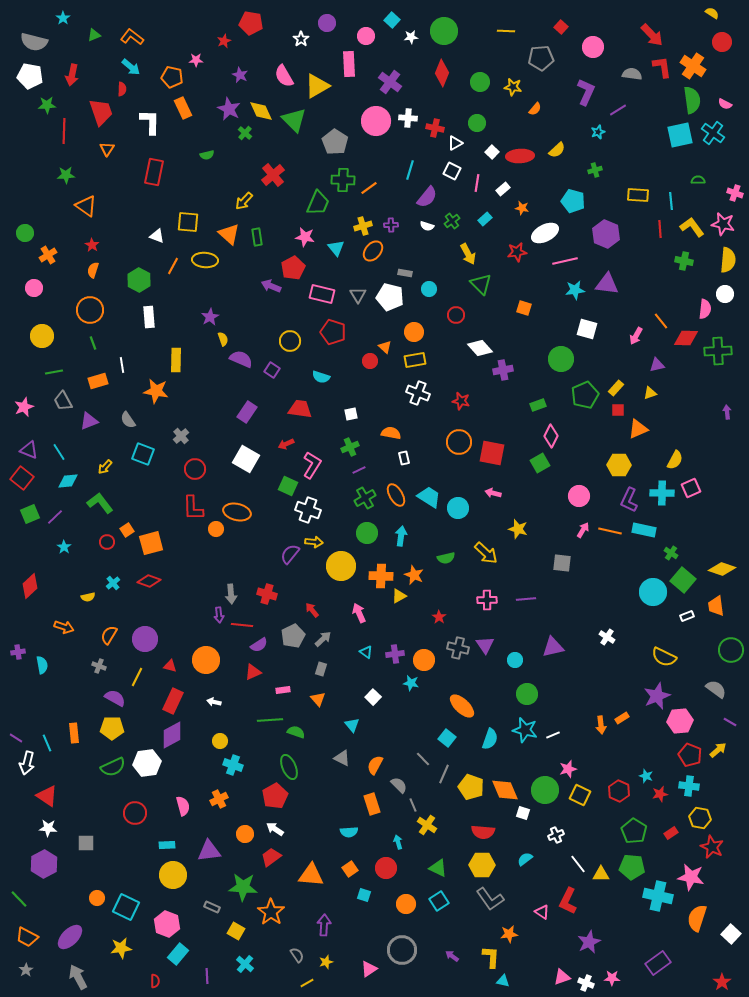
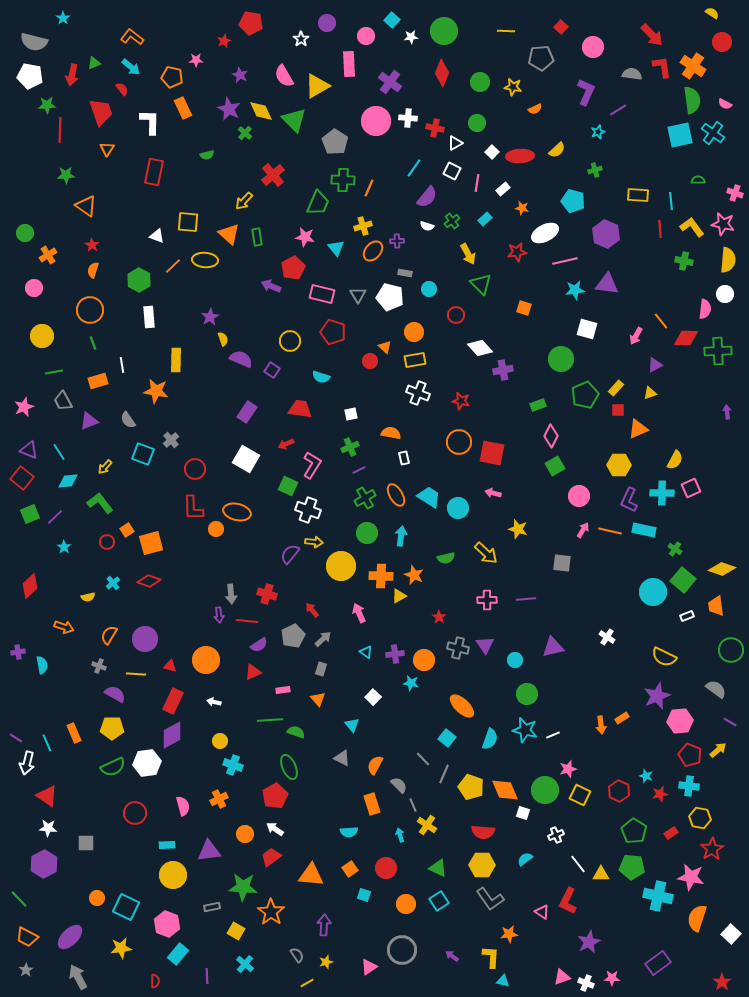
green triangle at (94, 35): moved 28 px down
red semicircle at (122, 89): rotated 40 degrees counterclockwise
orange semicircle at (535, 109): rotated 24 degrees clockwise
red line at (64, 131): moved 4 px left, 1 px up
cyan line at (410, 170): moved 4 px right, 2 px up; rotated 18 degrees clockwise
orange line at (369, 188): rotated 30 degrees counterclockwise
purple cross at (391, 225): moved 6 px right, 16 px down
orange line at (173, 266): rotated 18 degrees clockwise
purple triangle at (657, 365): moved 2 px left; rotated 14 degrees counterclockwise
gray cross at (181, 436): moved 10 px left, 4 px down
green square at (540, 463): moved 15 px right, 3 px down
green cross at (671, 553): moved 4 px right, 4 px up
red line at (242, 625): moved 5 px right, 4 px up
yellow line at (137, 677): moved 1 px left, 3 px up; rotated 66 degrees clockwise
purple semicircle at (115, 698): moved 4 px up
orange rectangle at (74, 733): rotated 18 degrees counterclockwise
cyan arrow at (398, 842): moved 2 px right, 7 px up
red star at (712, 847): moved 2 px down; rotated 15 degrees clockwise
gray rectangle at (212, 907): rotated 35 degrees counterclockwise
pink triangle at (369, 969): moved 2 px up
